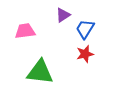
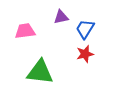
purple triangle: moved 2 px left, 2 px down; rotated 21 degrees clockwise
